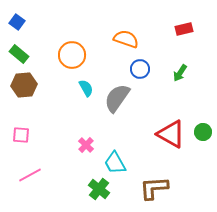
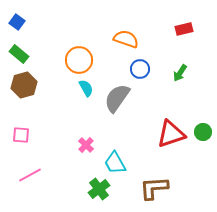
orange circle: moved 7 px right, 5 px down
brown hexagon: rotated 10 degrees counterclockwise
red triangle: rotated 48 degrees counterclockwise
green cross: rotated 15 degrees clockwise
